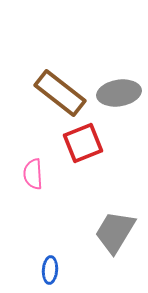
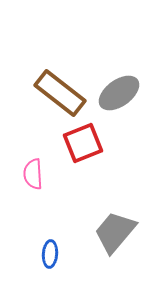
gray ellipse: rotated 27 degrees counterclockwise
gray trapezoid: rotated 9 degrees clockwise
blue ellipse: moved 16 px up
